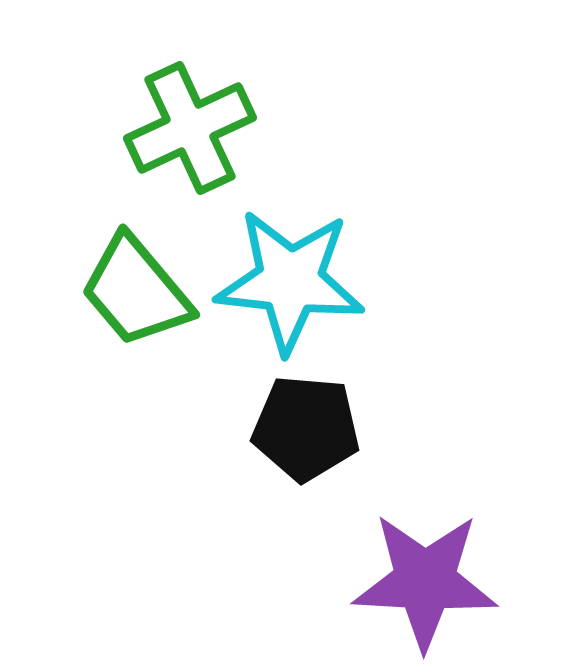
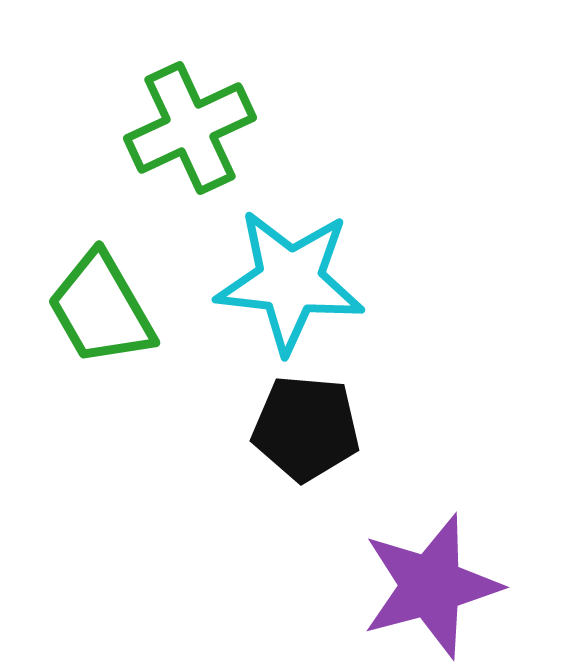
green trapezoid: moved 35 px left, 18 px down; rotated 10 degrees clockwise
purple star: moved 6 px right, 5 px down; rotated 18 degrees counterclockwise
